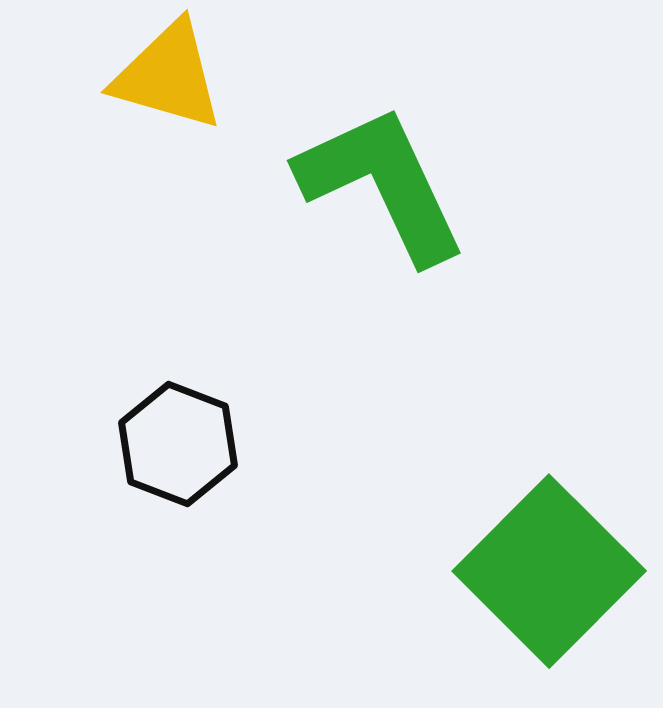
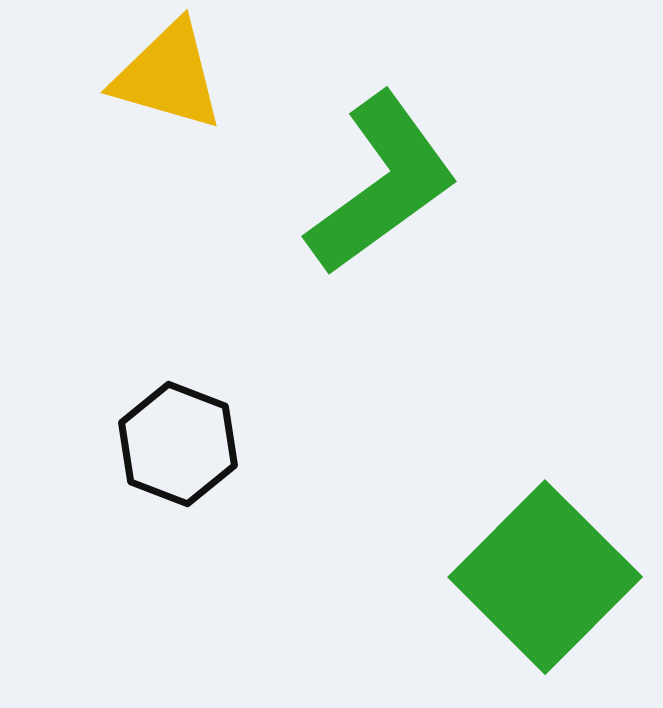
green L-shape: rotated 79 degrees clockwise
green square: moved 4 px left, 6 px down
